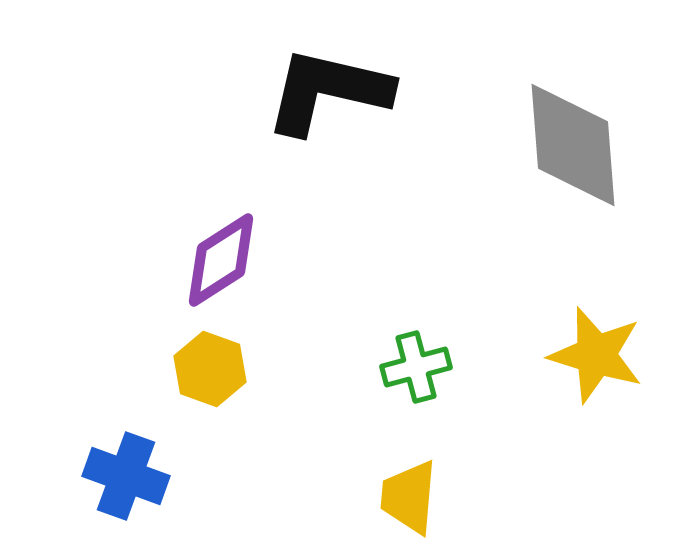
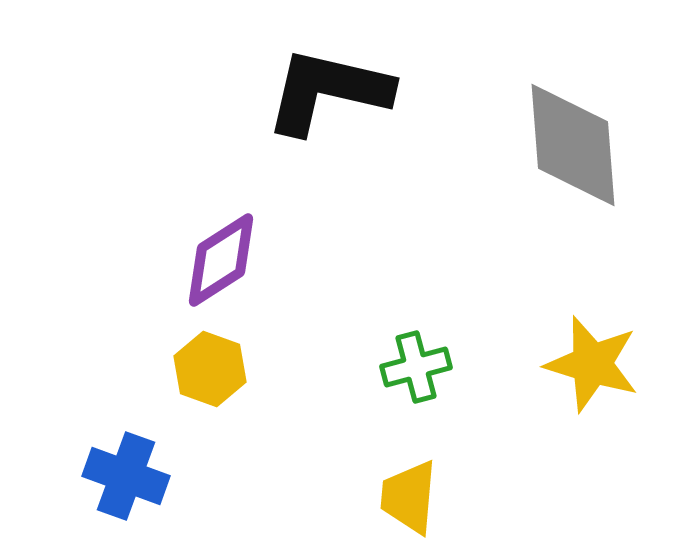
yellow star: moved 4 px left, 9 px down
